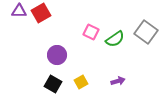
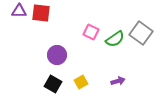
red square: rotated 36 degrees clockwise
gray square: moved 5 px left, 1 px down
